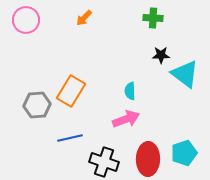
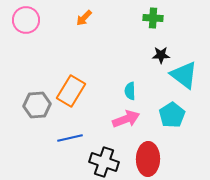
cyan triangle: moved 1 px left, 1 px down
cyan pentagon: moved 12 px left, 38 px up; rotated 15 degrees counterclockwise
